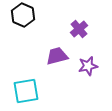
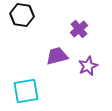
black hexagon: moved 1 px left; rotated 15 degrees counterclockwise
purple star: rotated 12 degrees counterclockwise
